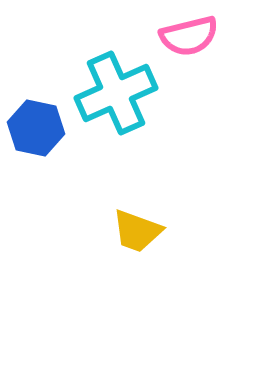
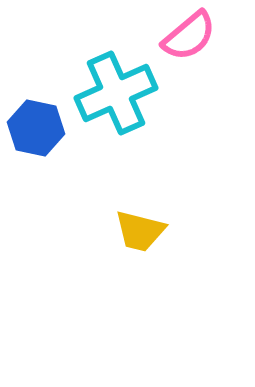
pink semicircle: rotated 26 degrees counterclockwise
yellow trapezoid: moved 3 px right; rotated 6 degrees counterclockwise
